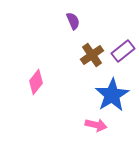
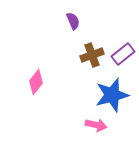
purple rectangle: moved 3 px down
brown cross: rotated 15 degrees clockwise
blue star: rotated 16 degrees clockwise
